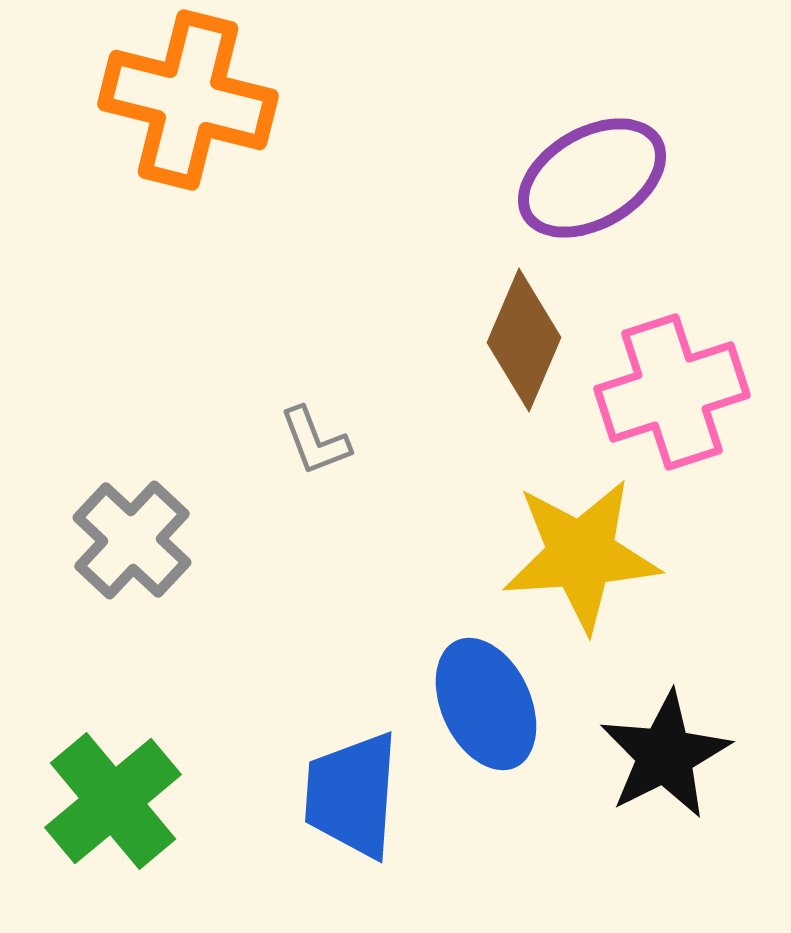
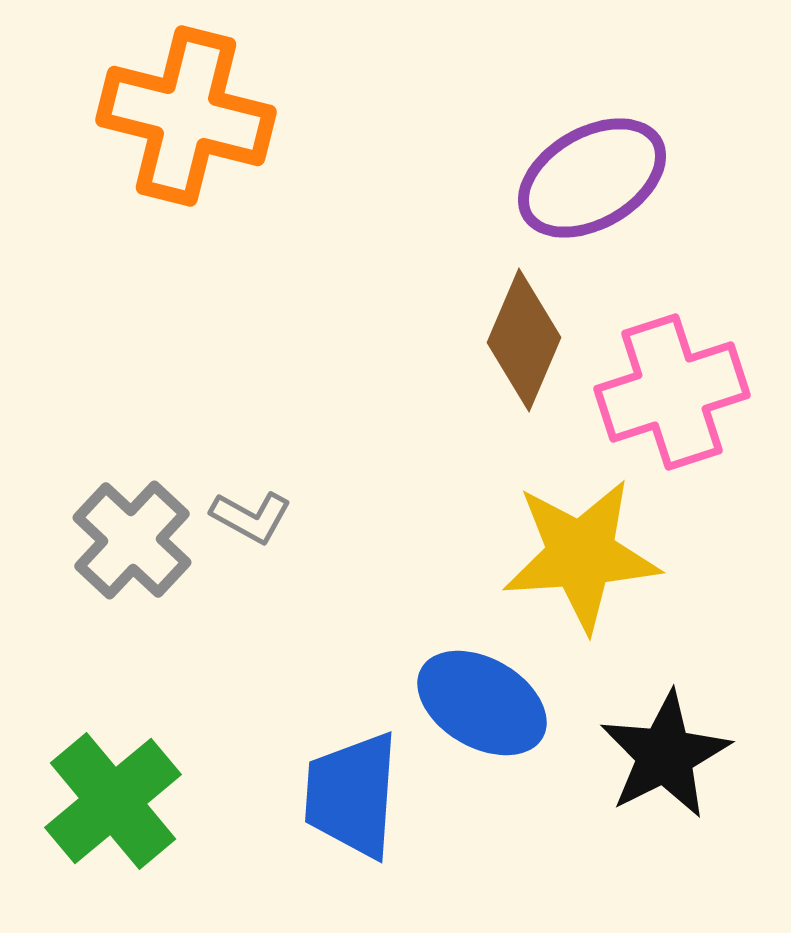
orange cross: moved 2 px left, 16 px down
gray L-shape: moved 64 px left, 76 px down; rotated 40 degrees counterclockwise
blue ellipse: moved 4 px left, 1 px up; rotated 35 degrees counterclockwise
